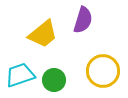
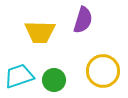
yellow trapezoid: moved 3 px left, 2 px up; rotated 40 degrees clockwise
cyan trapezoid: moved 1 px left, 1 px down
